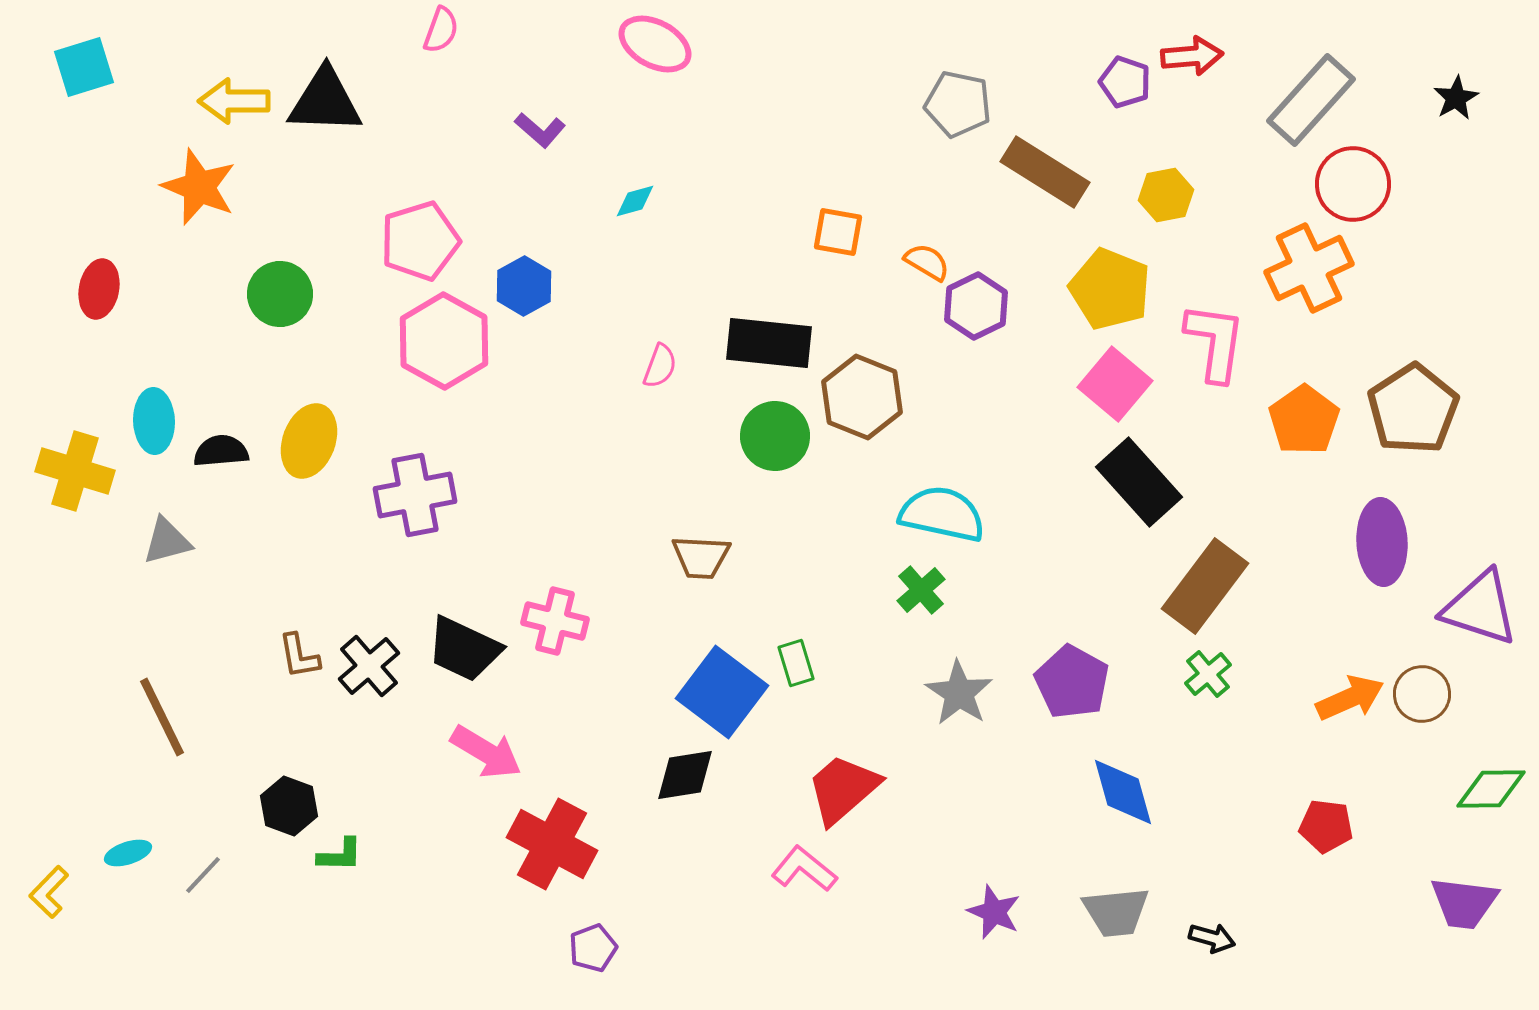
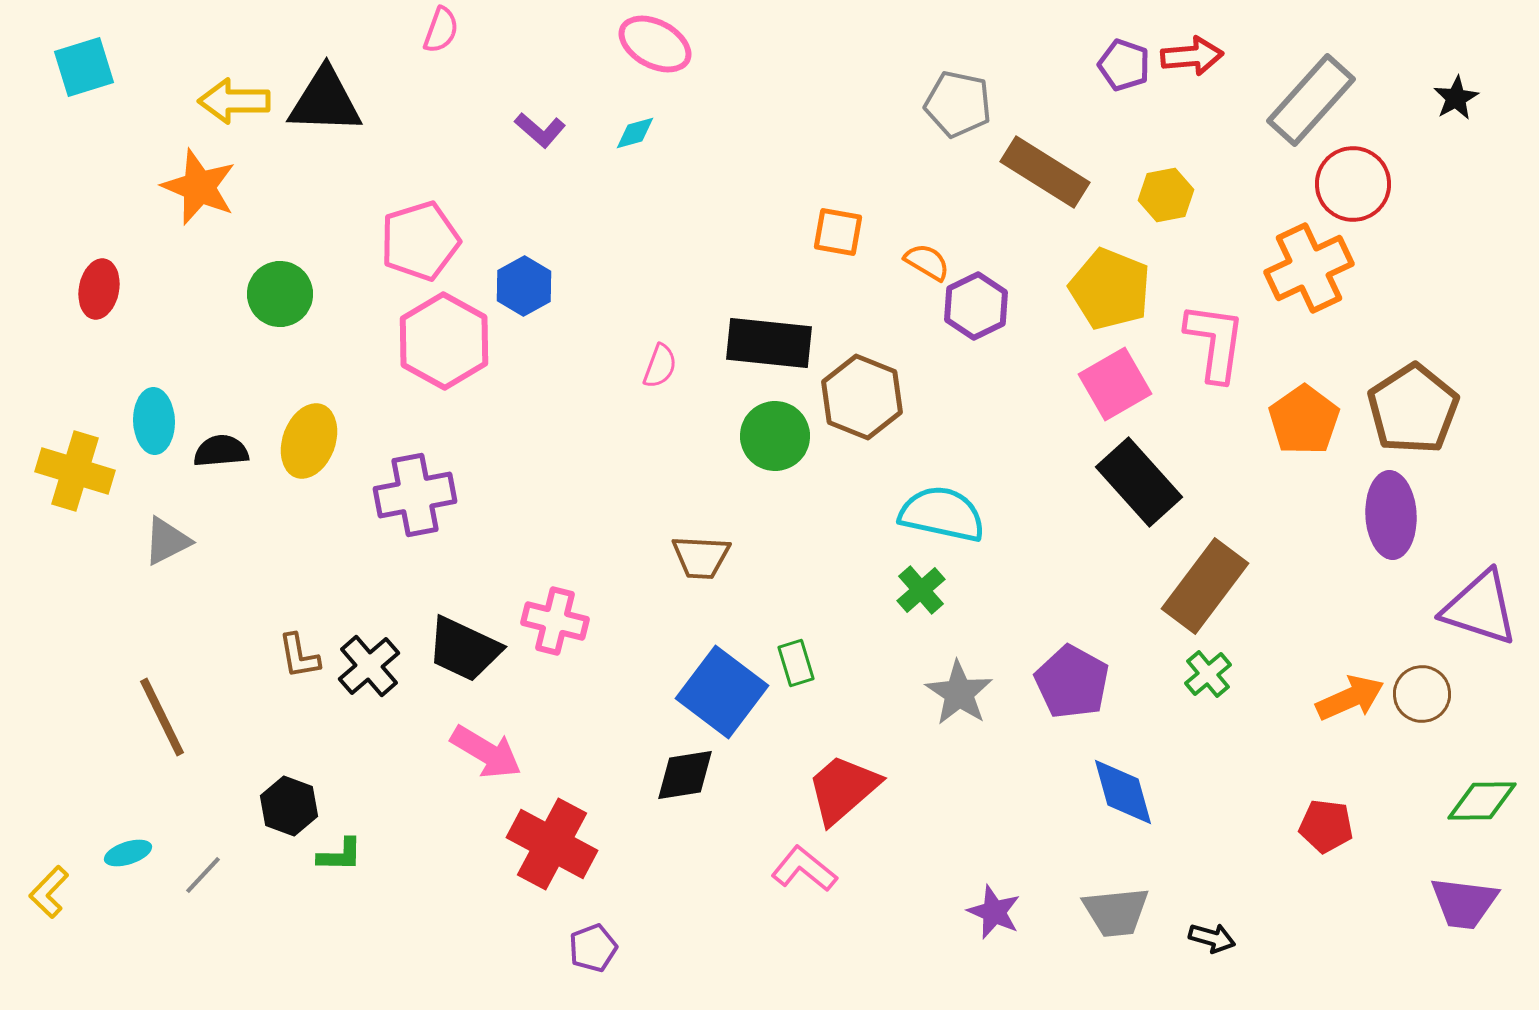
purple pentagon at (1125, 82): moved 1 px left, 17 px up
cyan diamond at (635, 201): moved 68 px up
pink square at (1115, 384): rotated 20 degrees clockwise
gray triangle at (167, 541): rotated 12 degrees counterclockwise
purple ellipse at (1382, 542): moved 9 px right, 27 px up
green diamond at (1491, 789): moved 9 px left, 12 px down
